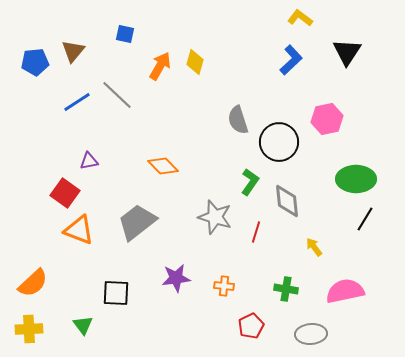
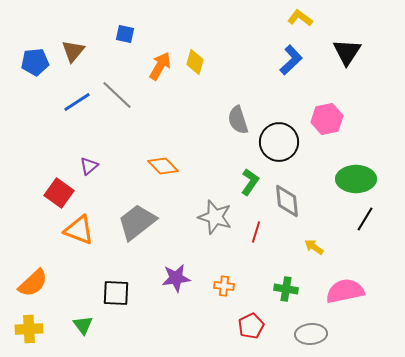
purple triangle: moved 5 px down; rotated 30 degrees counterclockwise
red square: moved 6 px left
yellow arrow: rotated 18 degrees counterclockwise
